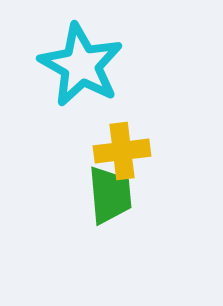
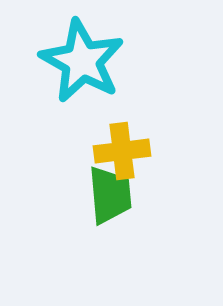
cyan star: moved 1 px right, 4 px up
